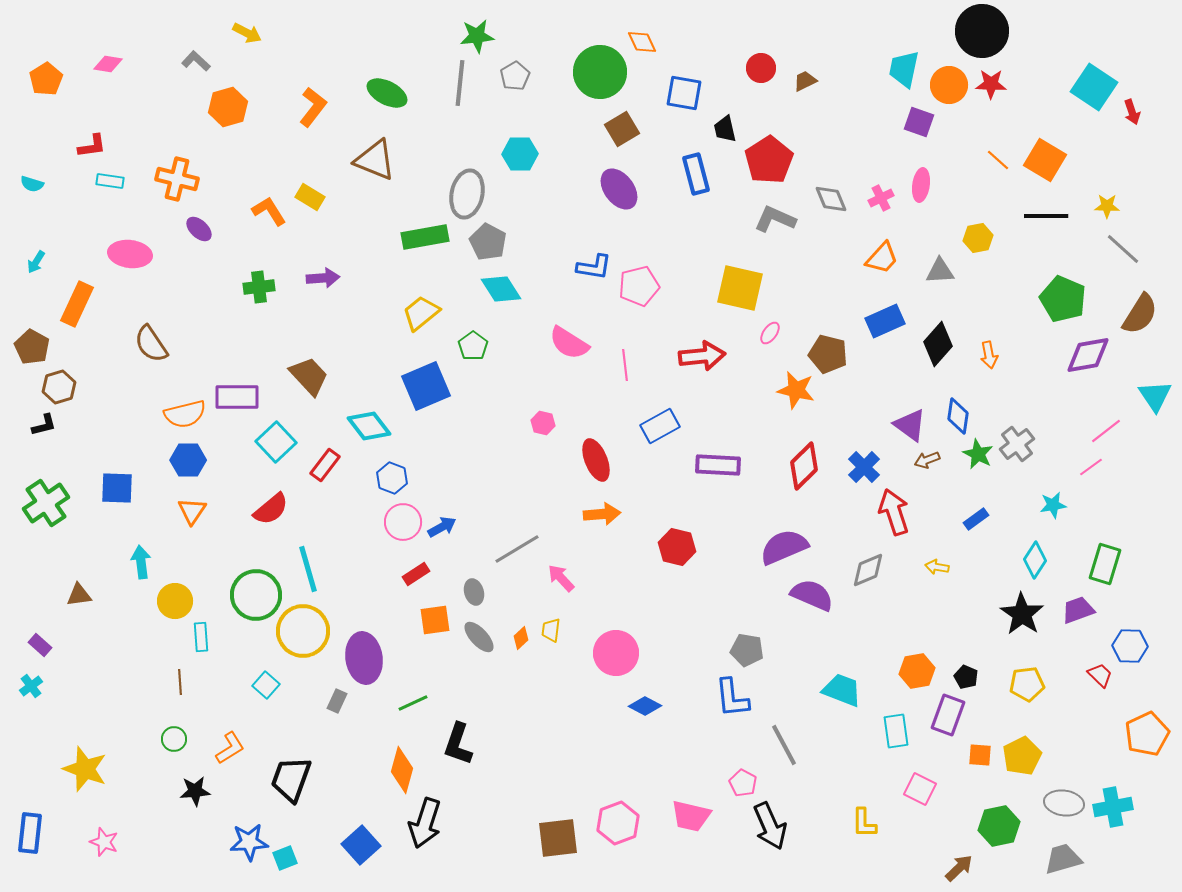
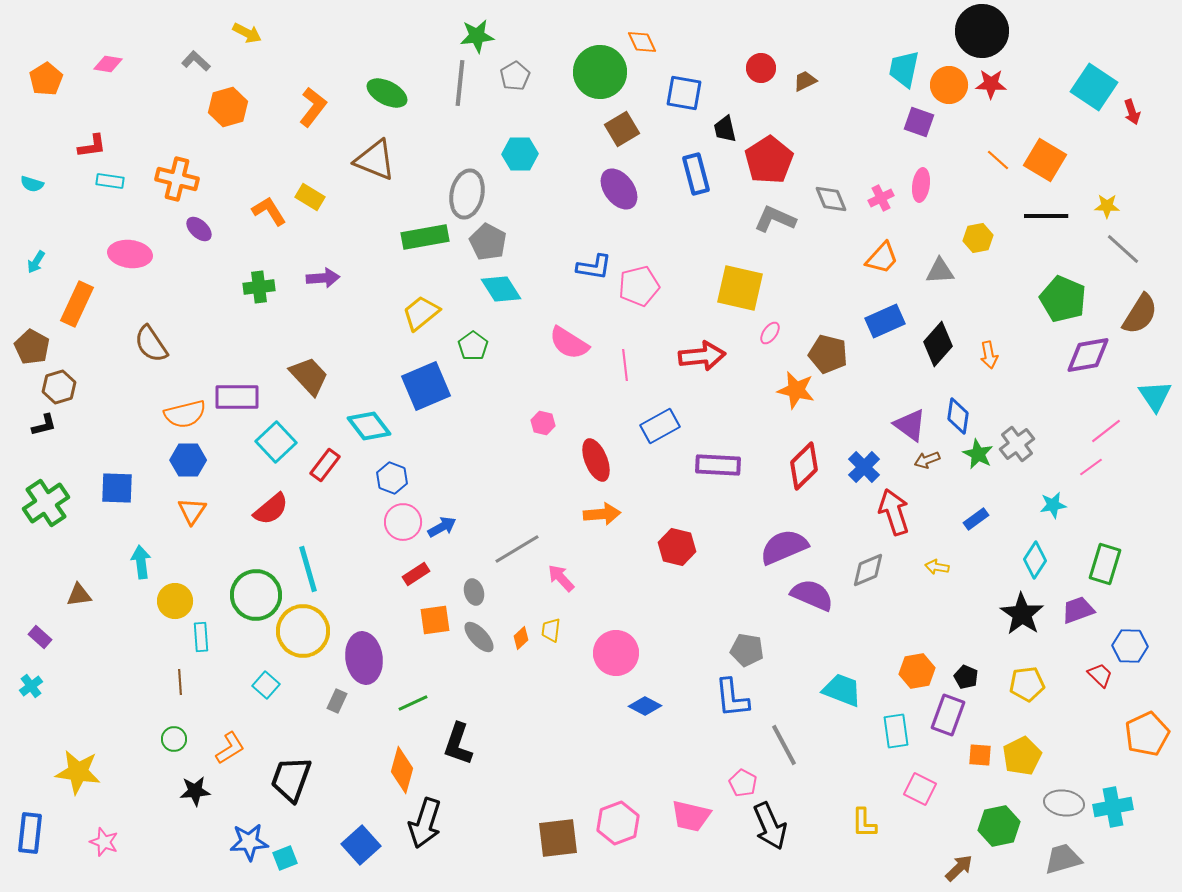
purple rectangle at (40, 645): moved 8 px up
yellow star at (85, 769): moved 7 px left, 3 px down; rotated 12 degrees counterclockwise
